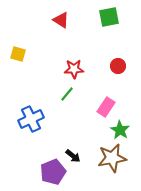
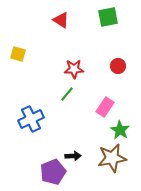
green square: moved 1 px left
pink rectangle: moved 1 px left
black arrow: rotated 42 degrees counterclockwise
